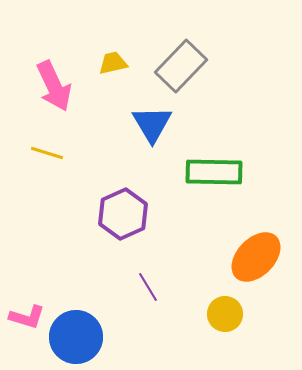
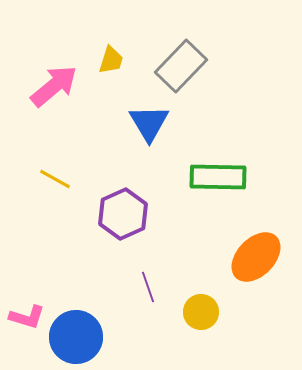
yellow trapezoid: moved 2 px left, 3 px up; rotated 120 degrees clockwise
pink arrow: rotated 105 degrees counterclockwise
blue triangle: moved 3 px left, 1 px up
yellow line: moved 8 px right, 26 px down; rotated 12 degrees clockwise
green rectangle: moved 4 px right, 5 px down
purple line: rotated 12 degrees clockwise
yellow circle: moved 24 px left, 2 px up
